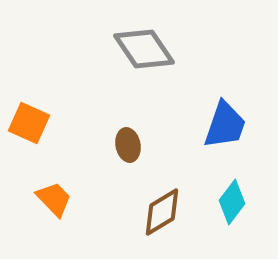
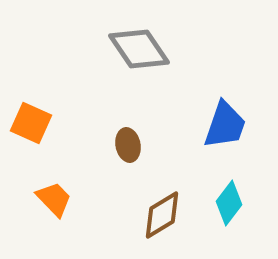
gray diamond: moved 5 px left
orange square: moved 2 px right
cyan diamond: moved 3 px left, 1 px down
brown diamond: moved 3 px down
